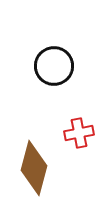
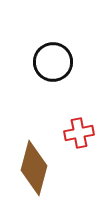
black circle: moved 1 px left, 4 px up
